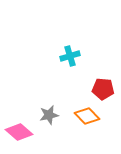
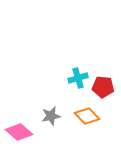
cyan cross: moved 8 px right, 22 px down
red pentagon: moved 2 px up
gray star: moved 2 px right, 1 px down
